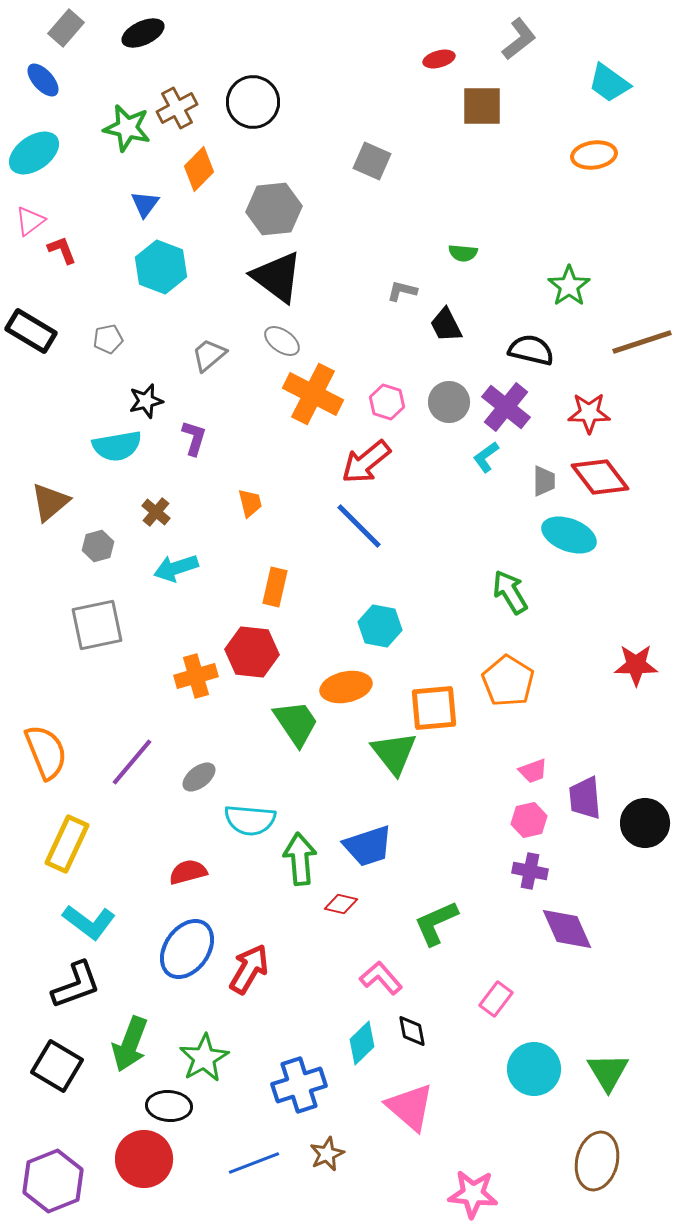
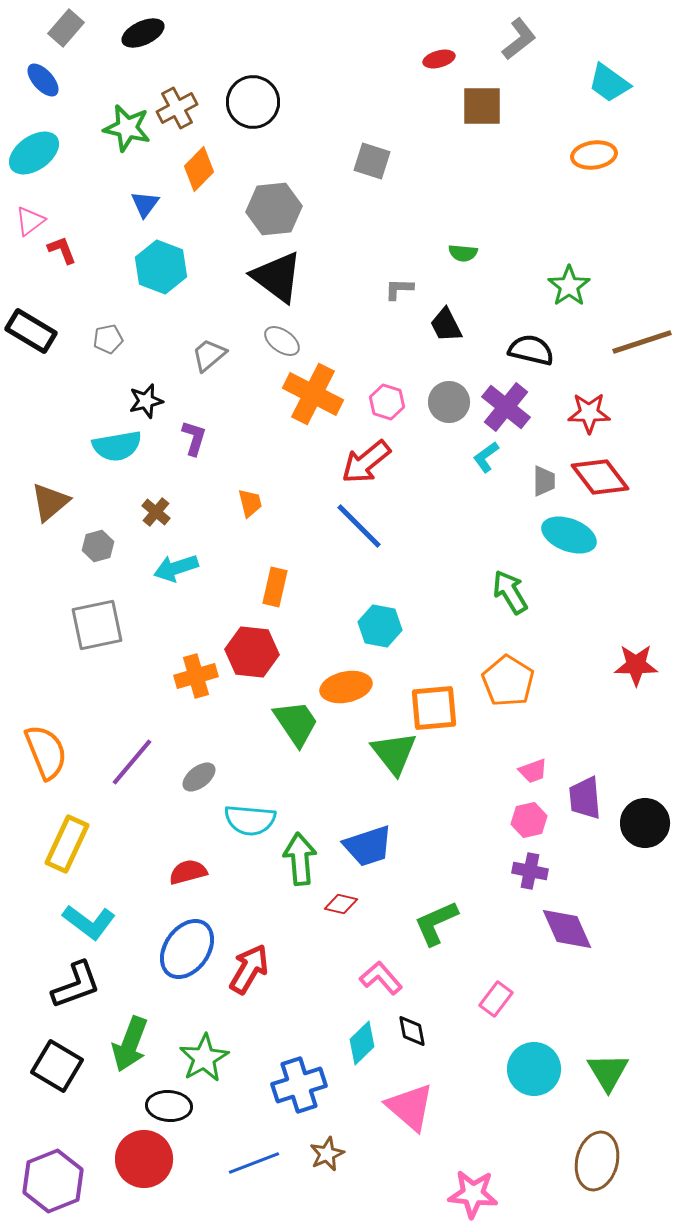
gray square at (372, 161): rotated 6 degrees counterclockwise
gray L-shape at (402, 291): moved 3 px left, 2 px up; rotated 12 degrees counterclockwise
